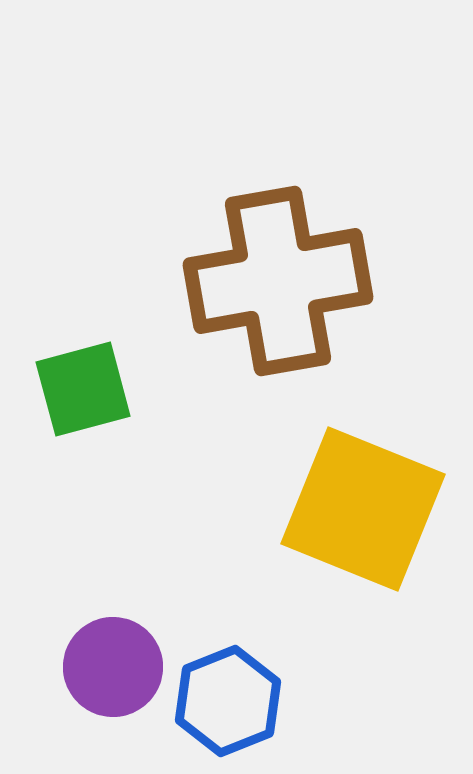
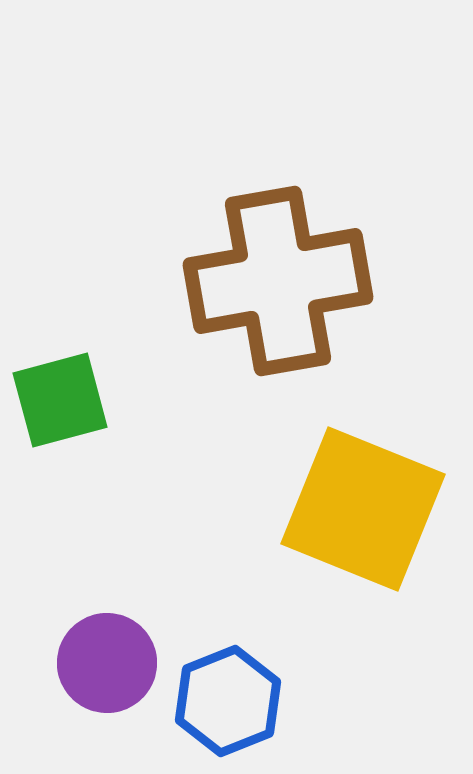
green square: moved 23 px left, 11 px down
purple circle: moved 6 px left, 4 px up
